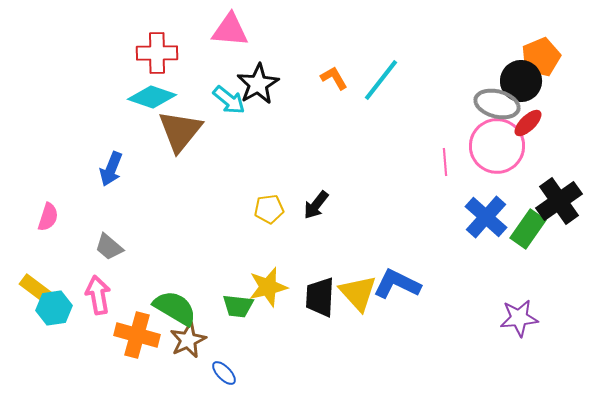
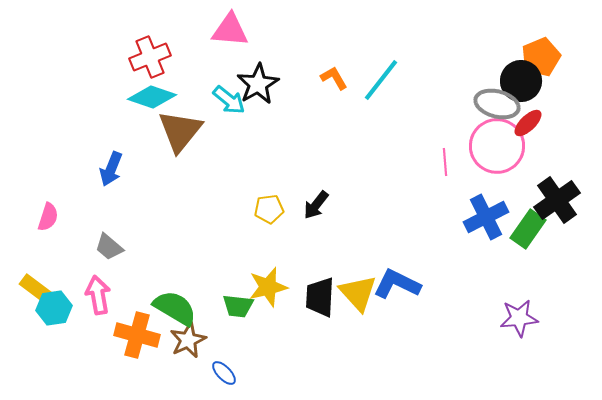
red cross: moved 7 px left, 4 px down; rotated 21 degrees counterclockwise
black cross: moved 2 px left, 1 px up
blue cross: rotated 21 degrees clockwise
